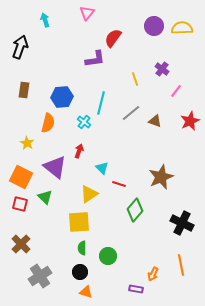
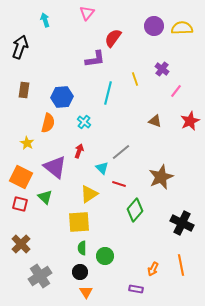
cyan line: moved 7 px right, 10 px up
gray line: moved 10 px left, 39 px down
green circle: moved 3 px left
orange arrow: moved 5 px up
orange triangle: rotated 40 degrees clockwise
